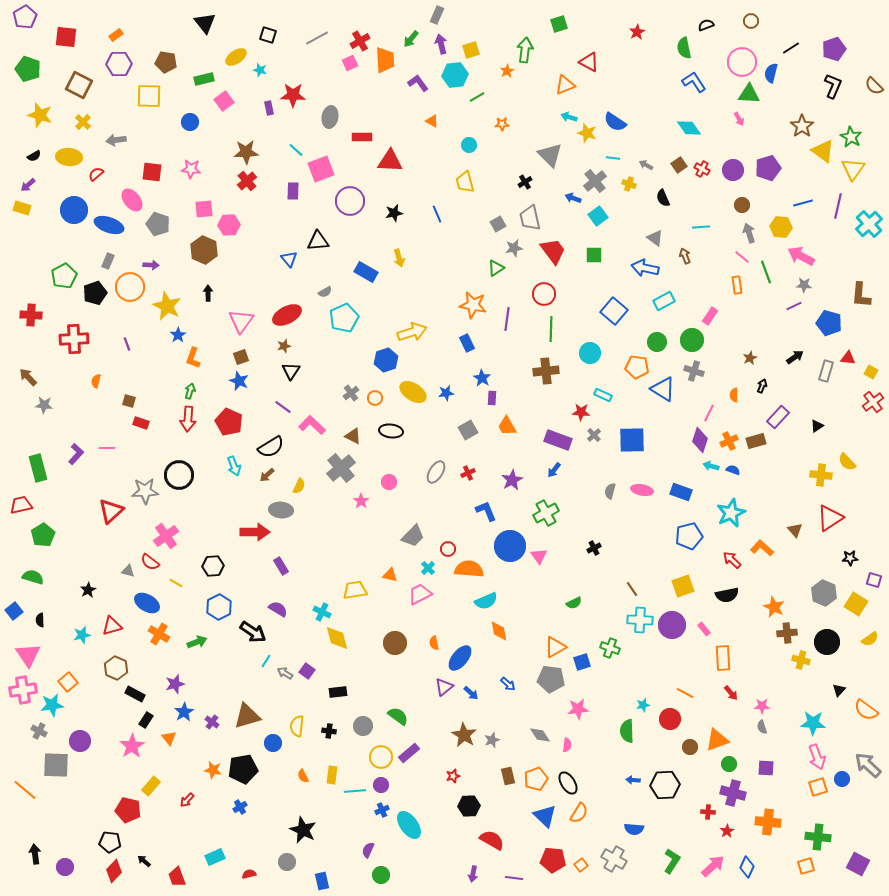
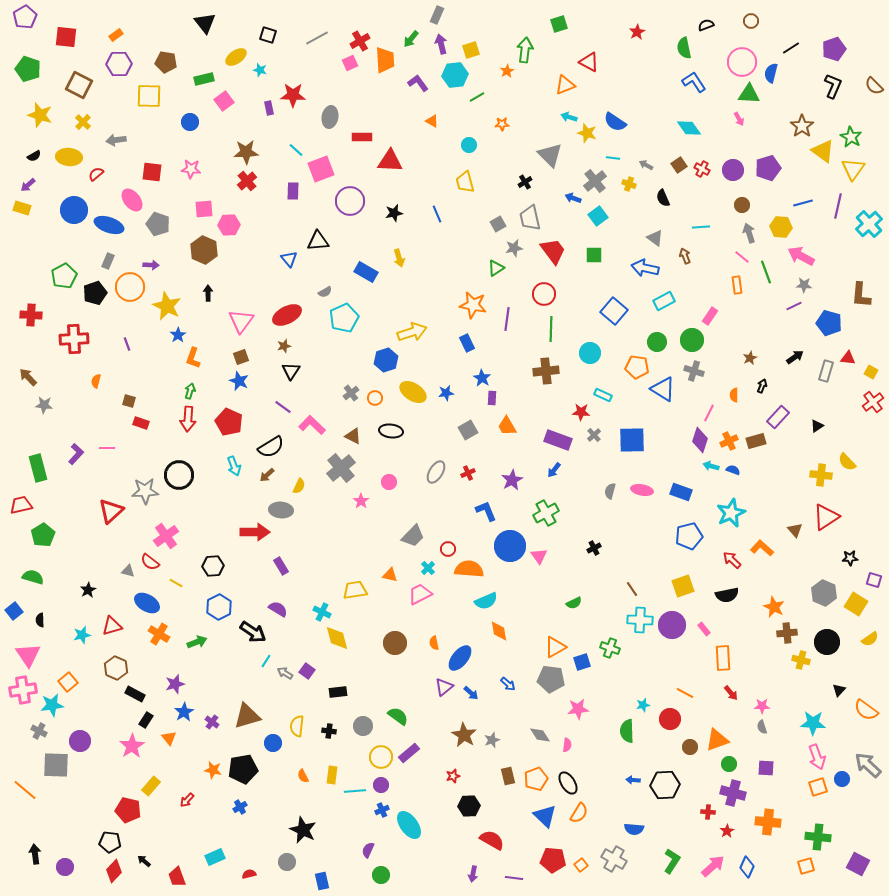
red triangle at (830, 518): moved 4 px left, 1 px up
